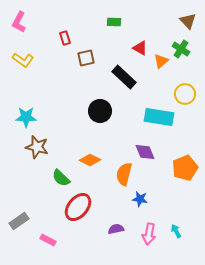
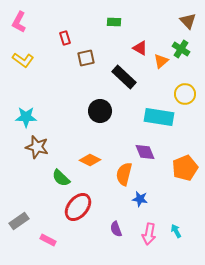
purple semicircle: rotated 98 degrees counterclockwise
